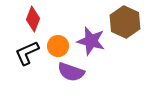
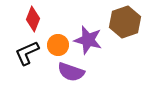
brown hexagon: rotated 16 degrees clockwise
purple star: moved 3 px left, 1 px up
orange circle: moved 1 px up
